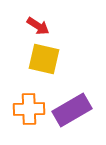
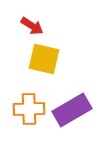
red arrow: moved 6 px left
